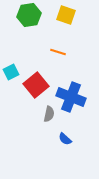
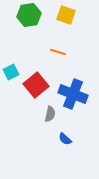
blue cross: moved 2 px right, 3 px up
gray semicircle: moved 1 px right
